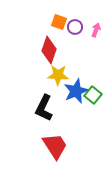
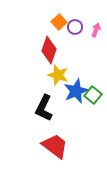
orange square: rotated 28 degrees clockwise
yellow star: rotated 15 degrees clockwise
red trapezoid: rotated 20 degrees counterclockwise
